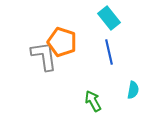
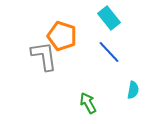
orange pentagon: moved 6 px up
blue line: rotated 30 degrees counterclockwise
green arrow: moved 5 px left, 2 px down
